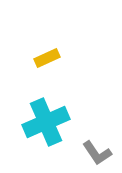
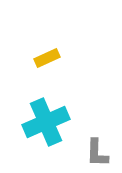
gray L-shape: rotated 36 degrees clockwise
